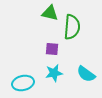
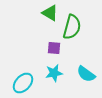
green triangle: rotated 18 degrees clockwise
green semicircle: rotated 10 degrees clockwise
purple square: moved 2 px right, 1 px up
cyan ellipse: rotated 35 degrees counterclockwise
